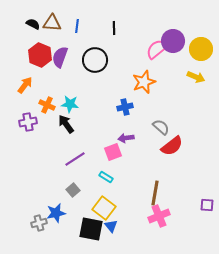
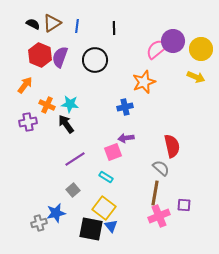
brown triangle: rotated 36 degrees counterclockwise
gray semicircle: moved 41 px down
red semicircle: rotated 65 degrees counterclockwise
purple square: moved 23 px left
